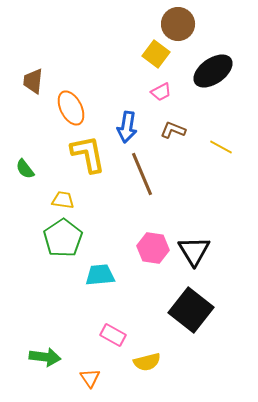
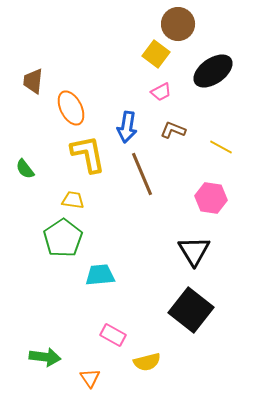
yellow trapezoid: moved 10 px right
pink hexagon: moved 58 px right, 50 px up
